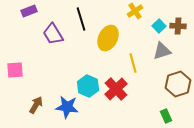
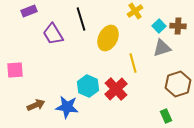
gray triangle: moved 3 px up
brown arrow: rotated 36 degrees clockwise
